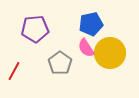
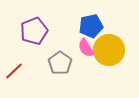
blue pentagon: moved 2 px down
purple pentagon: moved 1 px left, 2 px down; rotated 16 degrees counterclockwise
yellow circle: moved 1 px left, 3 px up
red line: rotated 18 degrees clockwise
